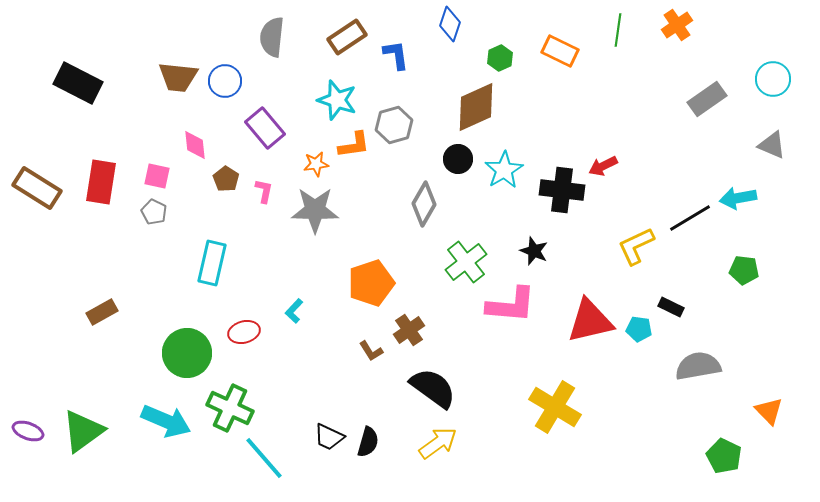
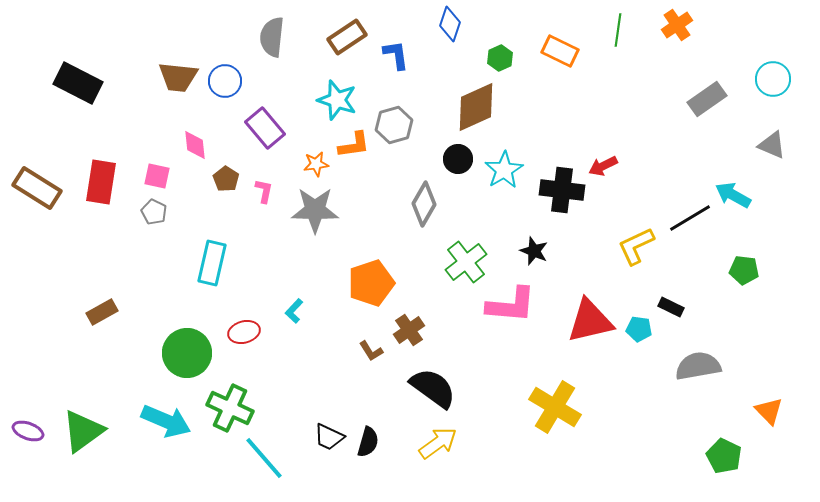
cyan arrow at (738, 198): moved 5 px left, 3 px up; rotated 39 degrees clockwise
